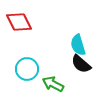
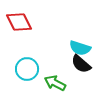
cyan semicircle: moved 2 px right, 3 px down; rotated 55 degrees counterclockwise
green arrow: moved 2 px right, 1 px up
